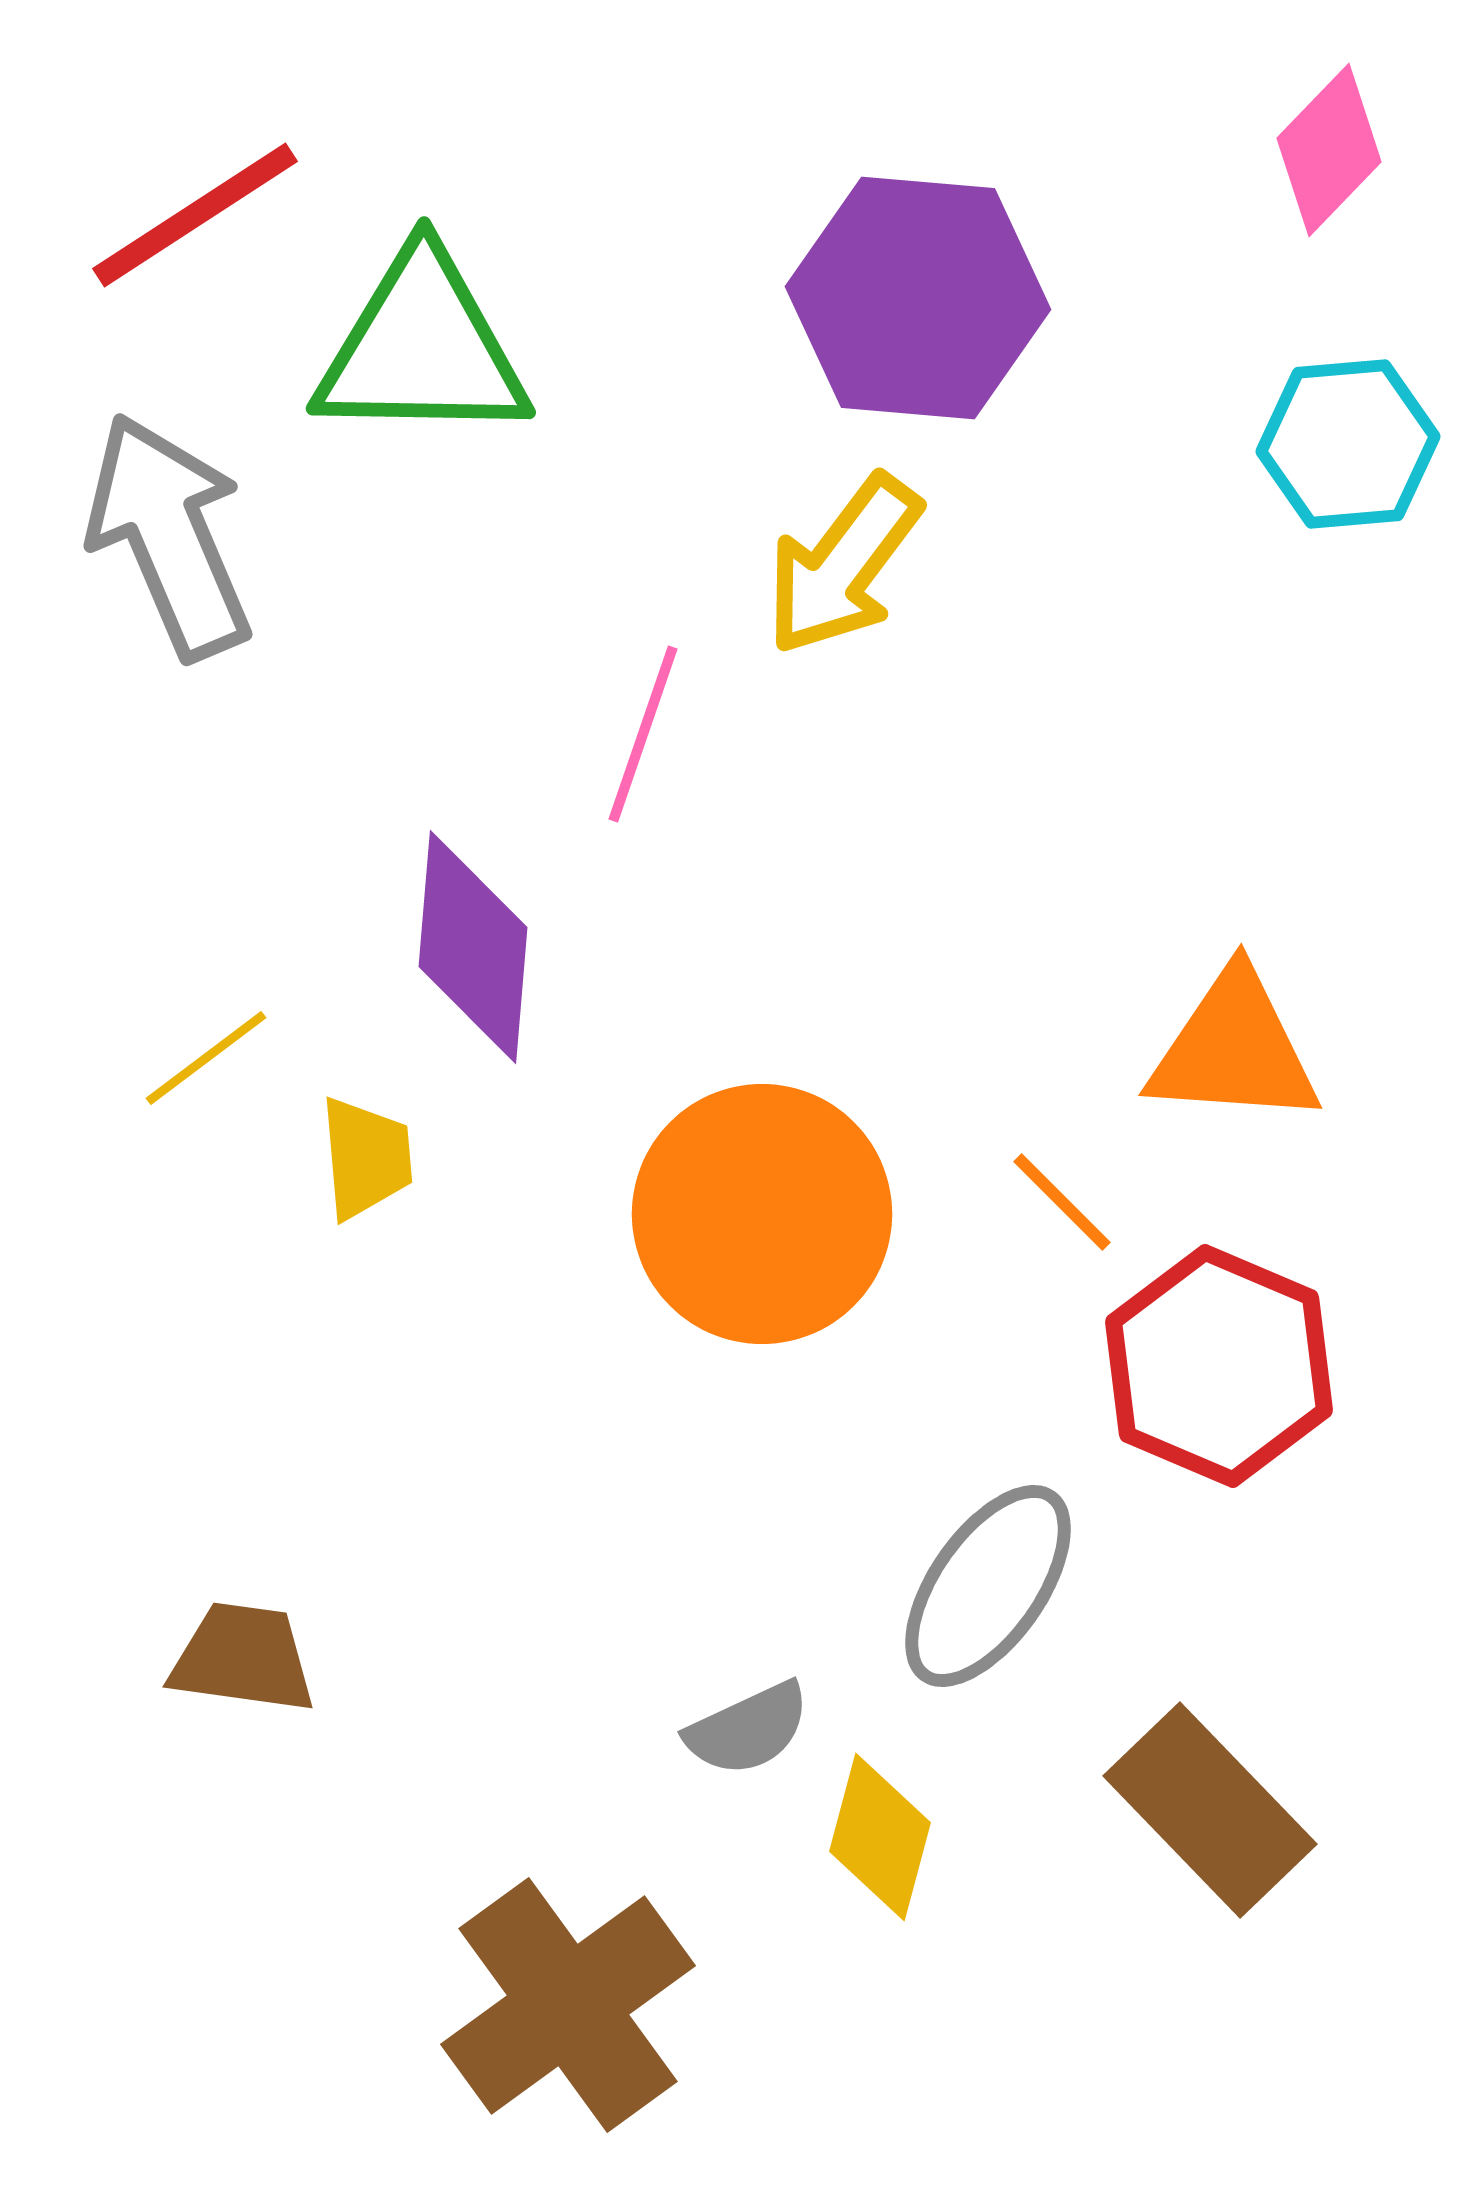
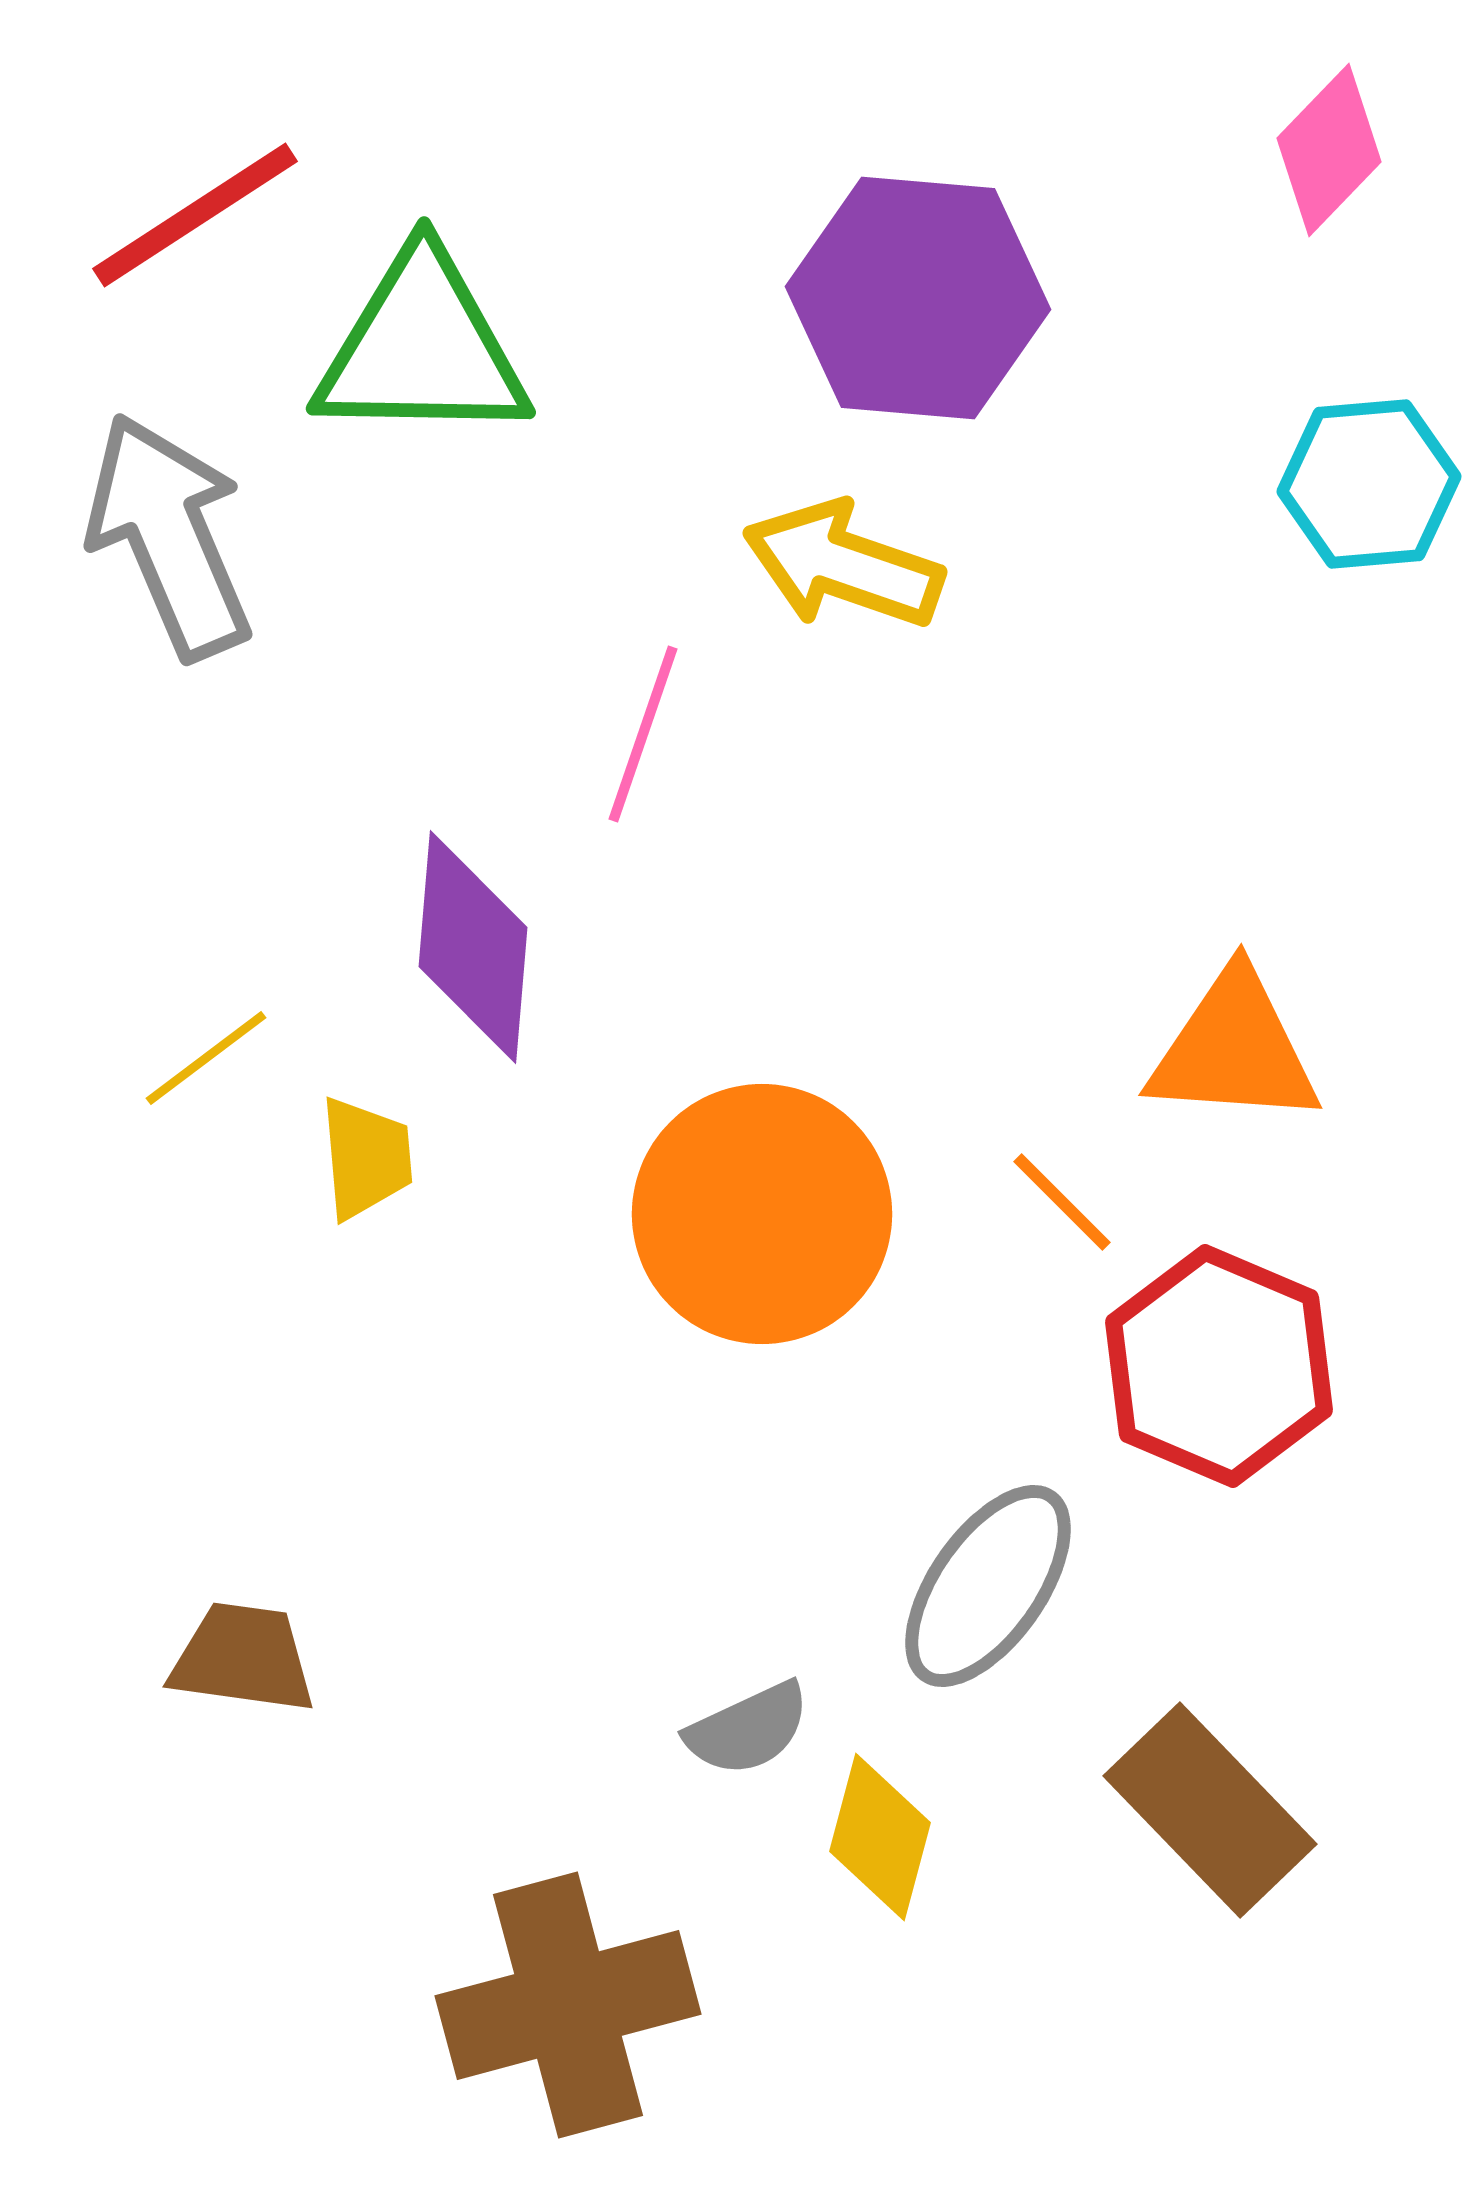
cyan hexagon: moved 21 px right, 40 px down
yellow arrow: rotated 72 degrees clockwise
brown cross: rotated 21 degrees clockwise
